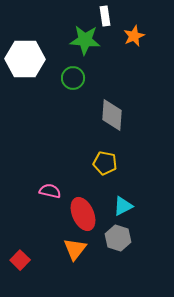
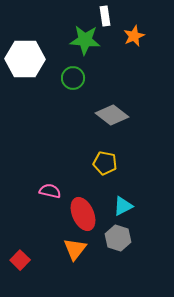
gray diamond: rotated 56 degrees counterclockwise
